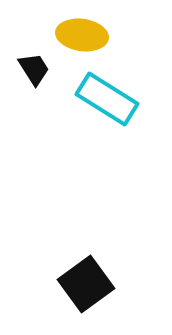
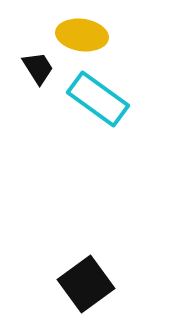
black trapezoid: moved 4 px right, 1 px up
cyan rectangle: moved 9 px left; rotated 4 degrees clockwise
